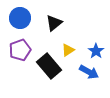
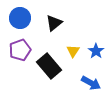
yellow triangle: moved 5 px right, 1 px down; rotated 24 degrees counterclockwise
blue arrow: moved 2 px right, 11 px down
